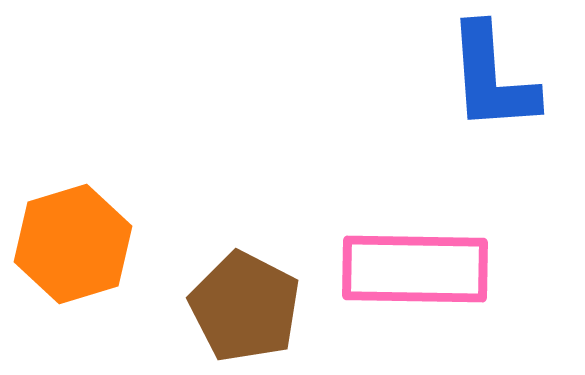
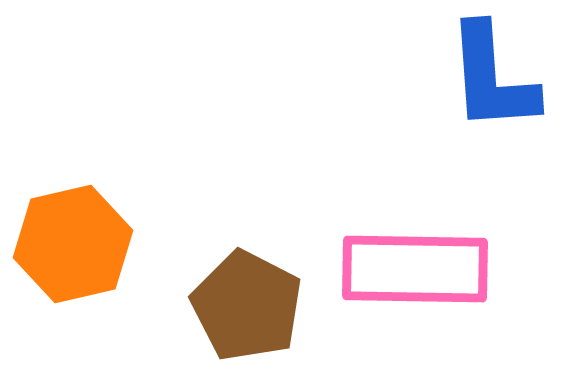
orange hexagon: rotated 4 degrees clockwise
brown pentagon: moved 2 px right, 1 px up
